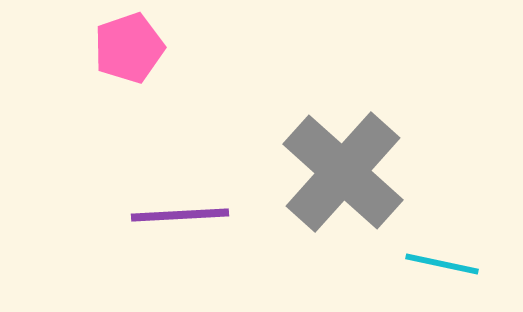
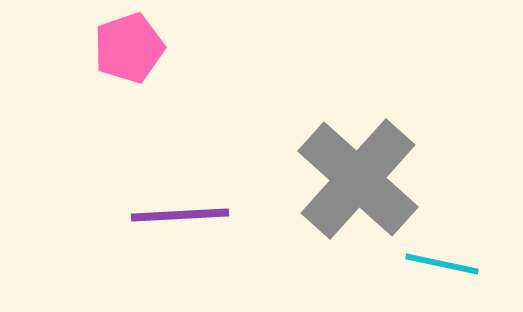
gray cross: moved 15 px right, 7 px down
